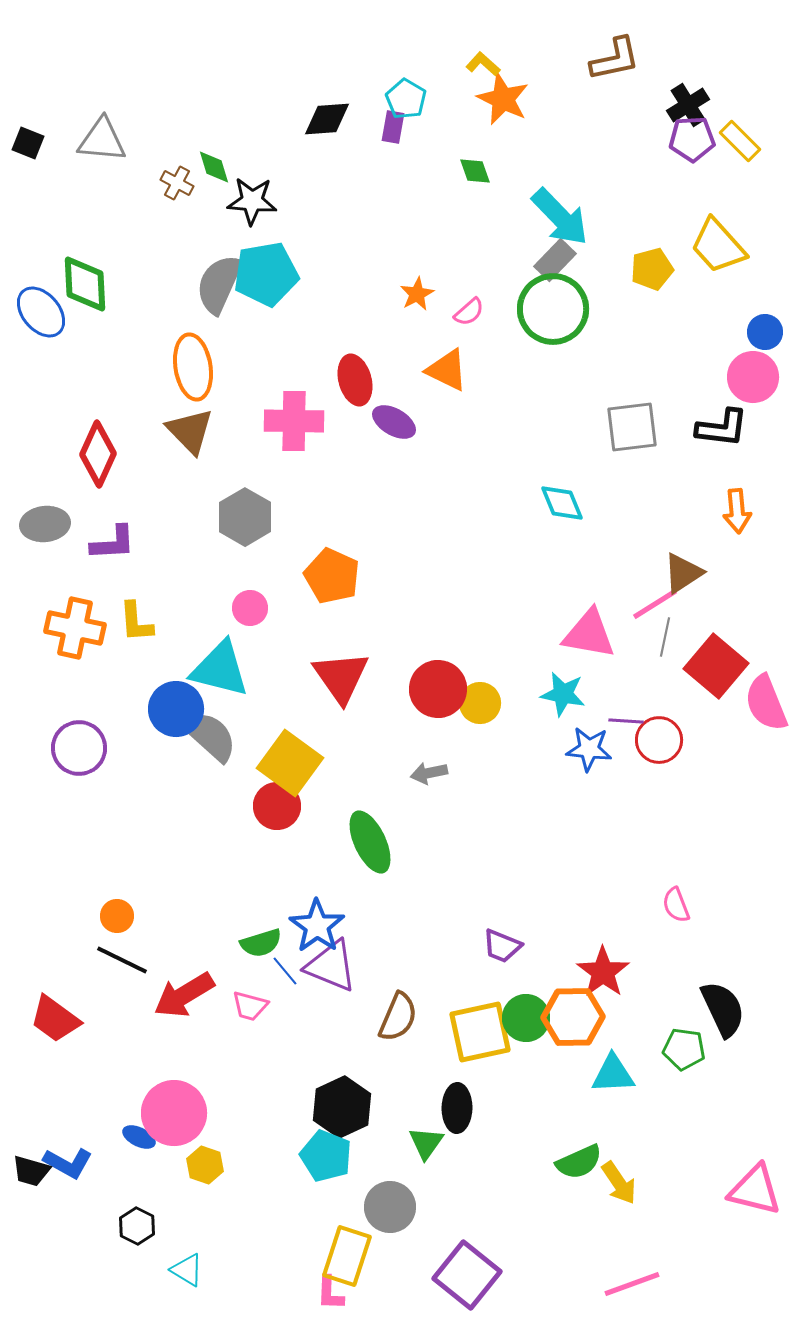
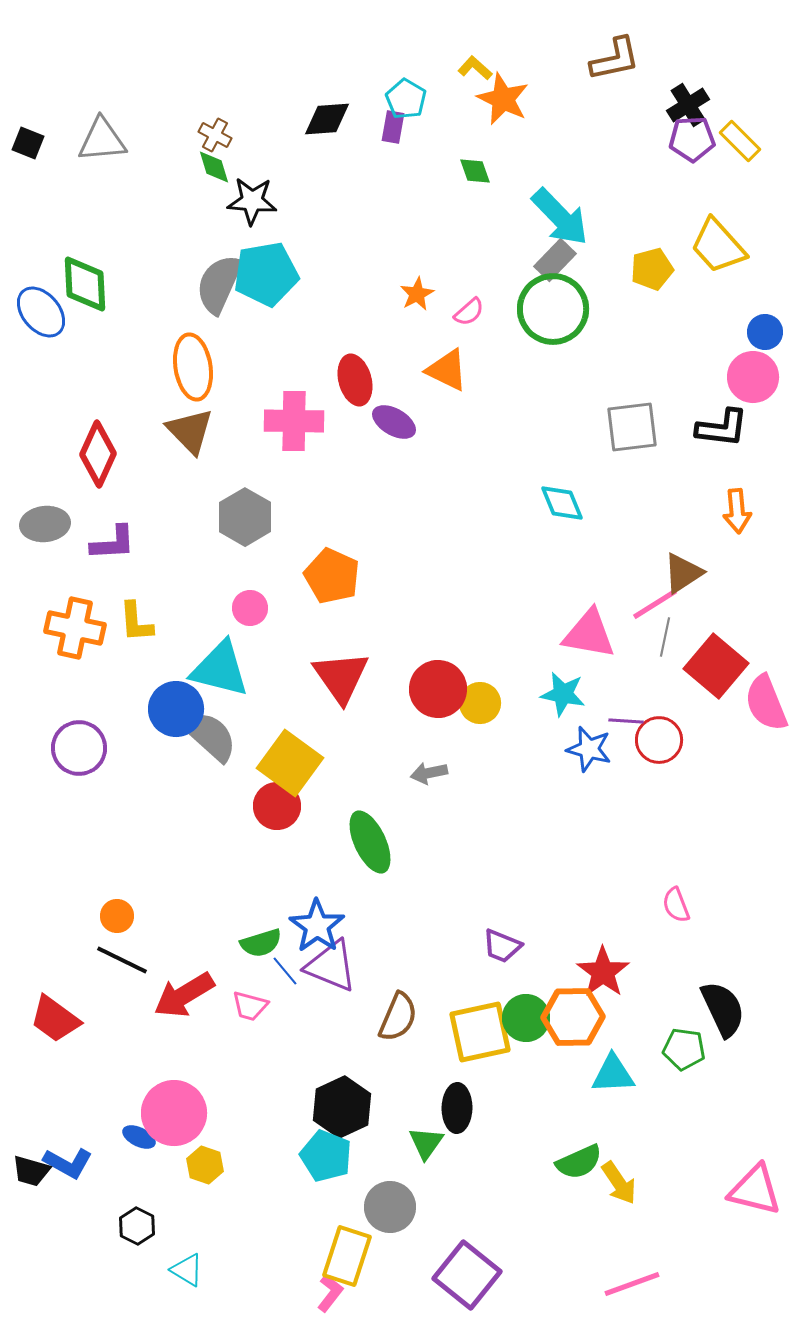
yellow L-shape at (483, 64): moved 8 px left, 4 px down
gray triangle at (102, 140): rotated 10 degrees counterclockwise
brown cross at (177, 183): moved 38 px right, 48 px up
blue star at (589, 749): rotated 9 degrees clockwise
pink L-shape at (330, 1293): rotated 144 degrees counterclockwise
